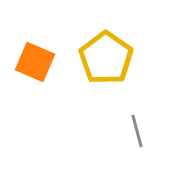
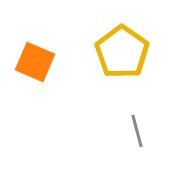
yellow pentagon: moved 16 px right, 6 px up
